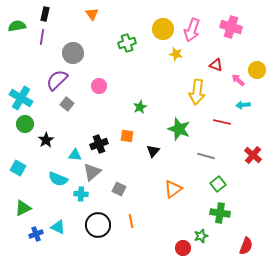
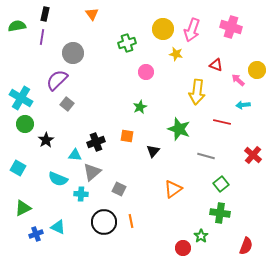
pink circle at (99, 86): moved 47 px right, 14 px up
black cross at (99, 144): moved 3 px left, 2 px up
green square at (218, 184): moved 3 px right
black circle at (98, 225): moved 6 px right, 3 px up
green star at (201, 236): rotated 16 degrees counterclockwise
